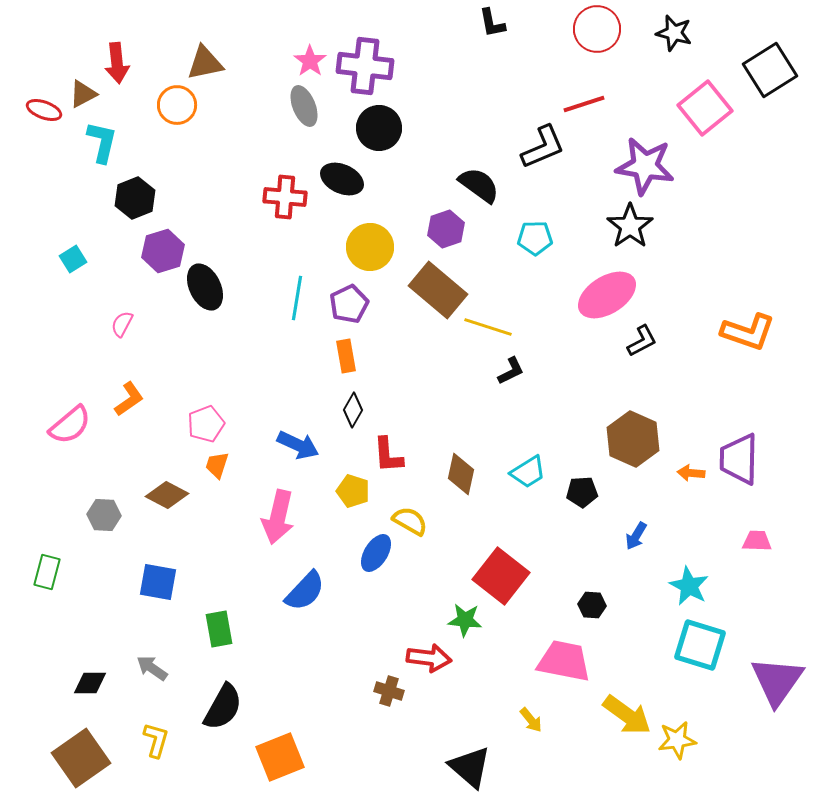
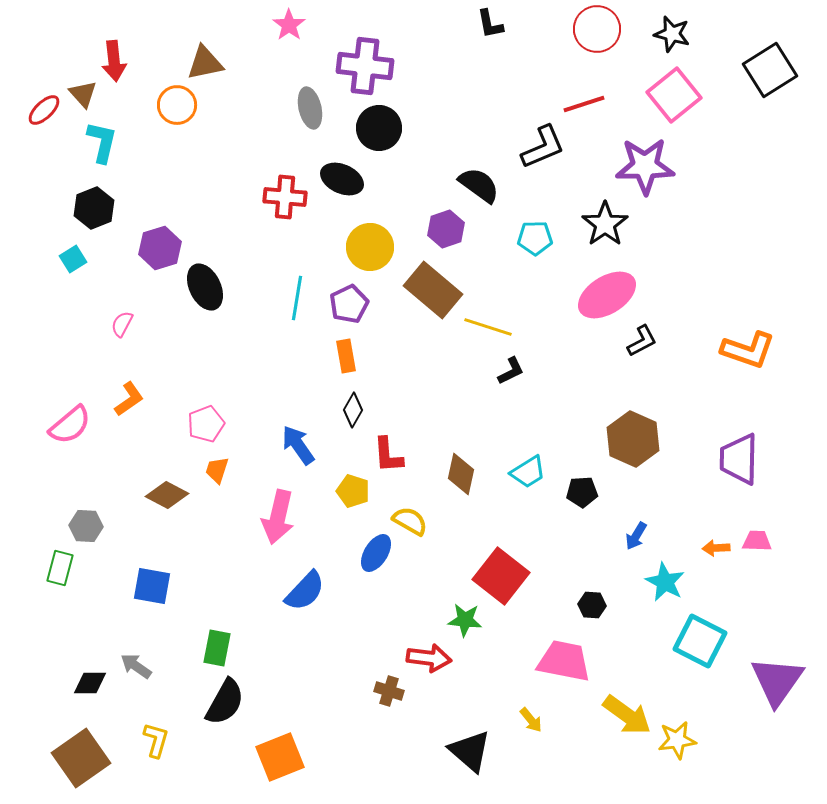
black L-shape at (492, 23): moved 2 px left, 1 px down
black star at (674, 33): moved 2 px left, 1 px down
pink star at (310, 61): moved 21 px left, 36 px up
red arrow at (117, 63): moved 3 px left, 2 px up
brown triangle at (83, 94): rotated 44 degrees counterclockwise
gray ellipse at (304, 106): moved 6 px right, 2 px down; rotated 9 degrees clockwise
pink square at (705, 108): moved 31 px left, 13 px up
red ellipse at (44, 110): rotated 64 degrees counterclockwise
purple star at (645, 166): rotated 10 degrees counterclockwise
black hexagon at (135, 198): moved 41 px left, 10 px down
black star at (630, 226): moved 25 px left, 2 px up
purple hexagon at (163, 251): moved 3 px left, 3 px up
brown rectangle at (438, 290): moved 5 px left
orange L-shape at (748, 332): moved 18 px down
blue arrow at (298, 445): rotated 150 degrees counterclockwise
orange trapezoid at (217, 465): moved 5 px down
orange arrow at (691, 473): moved 25 px right, 75 px down; rotated 8 degrees counterclockwise
gray hexagon at (104, 515): moved 18 px left, 11 px down
green rectangle at (47, 572): moved 13 px right, 4 px up
blue square at (158, 582): moved 6 px left, 4 px down
cyan star at (689, 586): moved 24 px left, 4 px up
green rectangle at (219, 629): moved 2 px left, 19 px down; rotated 21 degrees clockwise
cyan square at (700, 645): moved 4 px up; rotated 10 degrees clockwise
gray arrow at (152, 668): moved 16 px left, 2 px up
black semicircle at (223, 707): moved 2 px right, 5 px up
black triangle at (470, 767): moved 16 px up
